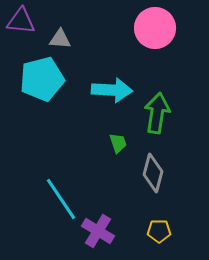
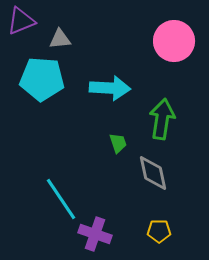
purple triangle: rotated 28 degrees counterclockwise
pink circle: moved 19 px right, 13 px down
gray triangle: rotated 10 degrees counterclockwise
cyan pentagon: rotated 18 degrees clockwise
cyan arrow: moved 2 px left, 2 px up
green arrow: moved 5 px right, 6 px down
gray diamond: rotated 27 degrees counterclockwise
purple cross: moved 3 px left, 3 px down; rotated 12 degrees counterclockwise
